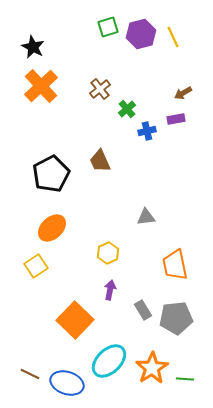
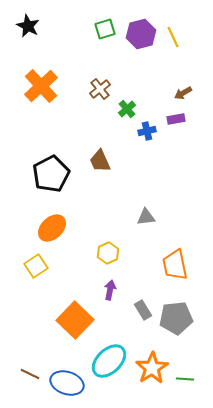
green square: moved 3 px left, 2 px down
black star: moved 5 px left, 21 px up
